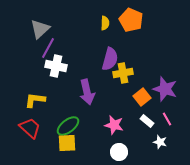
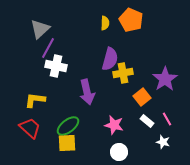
purple star: moved 10 px up; rotated 20 degrees clockwise
white star: moved 3 px right
